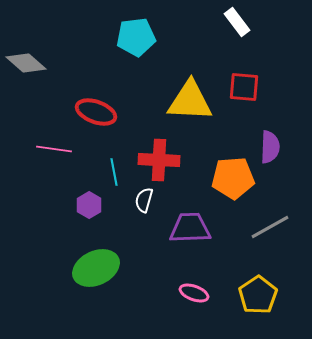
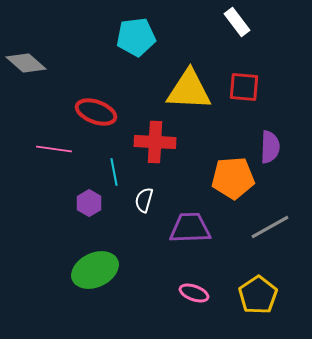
yellow triangle: moved 1 px left, 11 px up
red cross: moved 4 px left, 18 px up
purple hexagon: moved 2 px up
green ellipse: moved 1 px left, 2 px down
